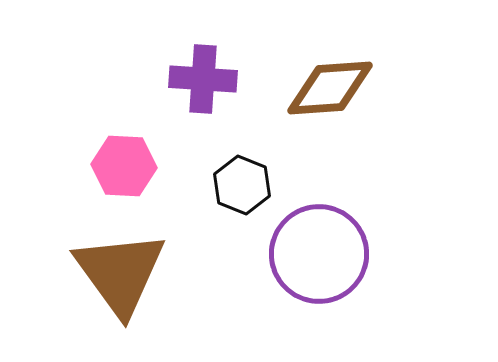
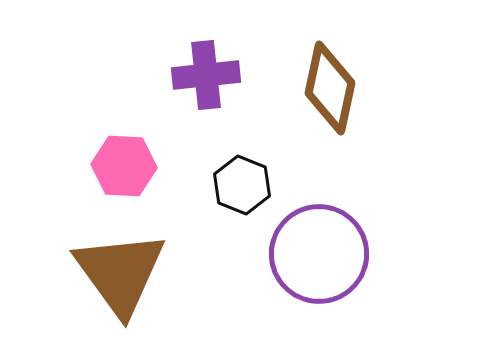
purple cross: moved 3 px right, 4 px up; rotated 10 degrees counterclockwise
brown diamond: rotated 74 degrees counterclockwise
